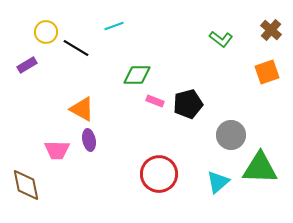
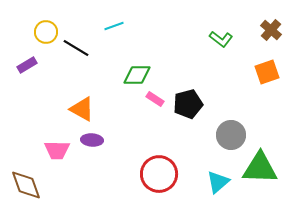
pink rectangle: moved 2 px up; rotated 12 degrees clockwise
purple ellipse: moved 3 px right; rotated 75 degrees counterclockwise
brown diamond: rotated 8 degrees counterclockwise
